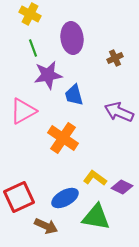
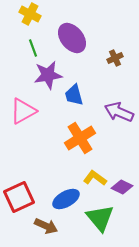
purple ellipse: rotated 32 degrees counterclockwise
orange cross: moved 17 px right; rotated 24 degrees clockwise
blue ellipse: moved 1 px right, 1 px down
green triangle: moved 4 px right, 1 px down; rotated 40 degrees clockwise
